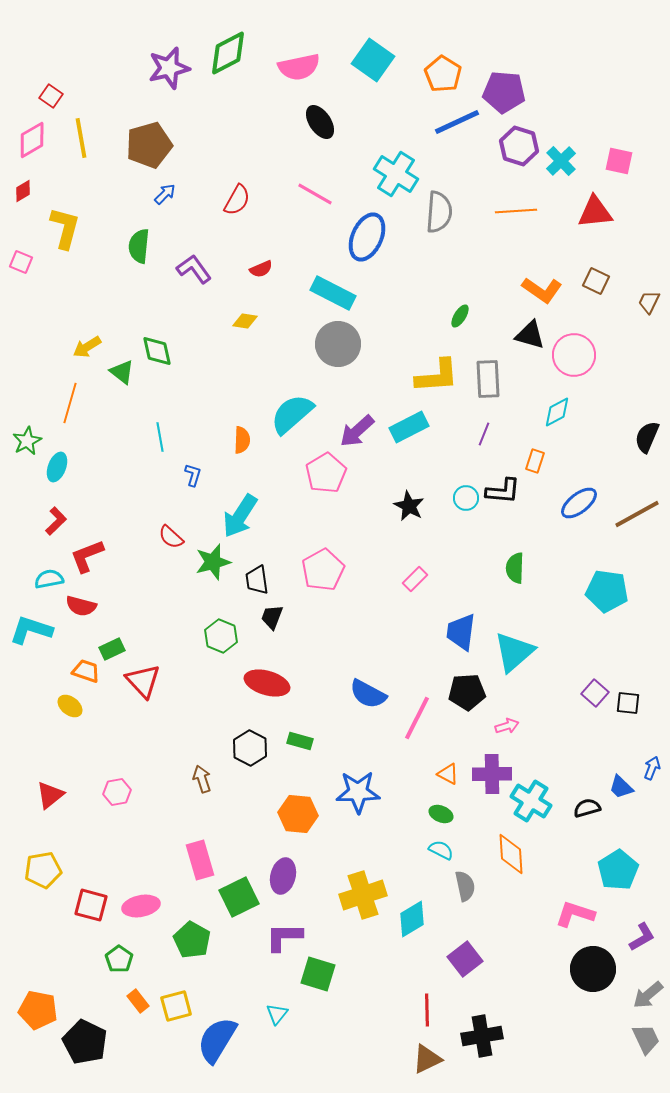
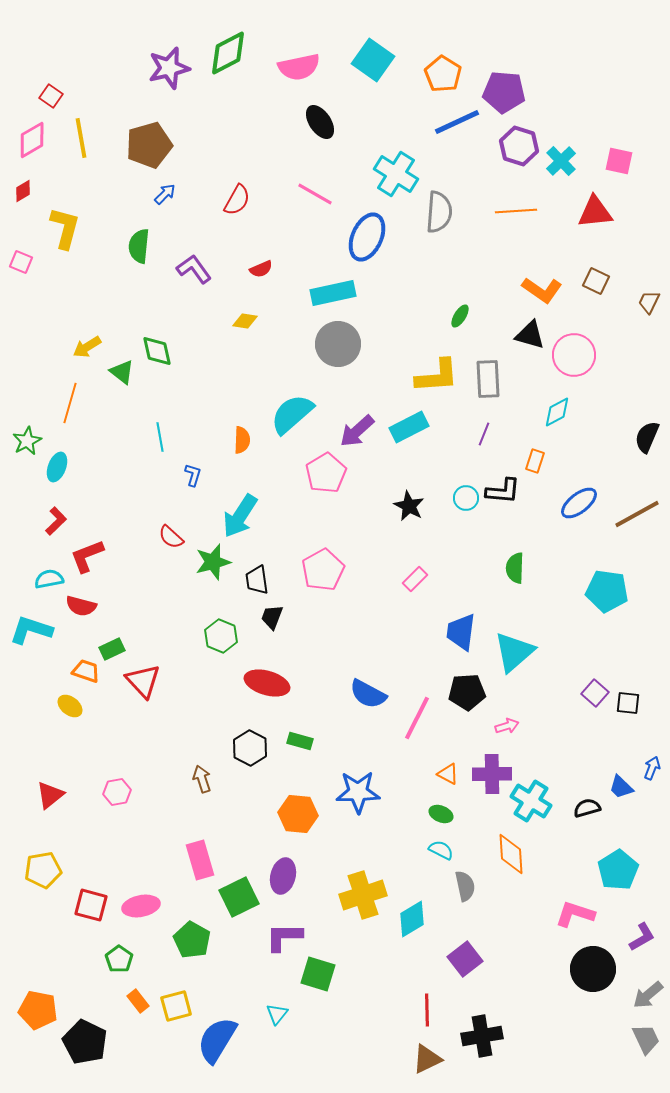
cyan rectangle at (333, 293): rotated 39 degrees counterclockwise
